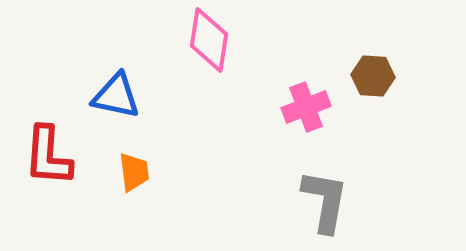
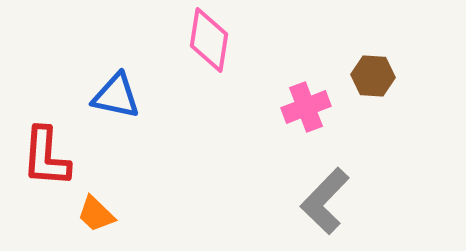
red L-shape: moved 2 px left, 1 px down
orange trapezoid: moved 38 px left, 42 px down; rotated 141 degrees clockwise
gray L-shape: rotated 146 degrees counterclockwise
